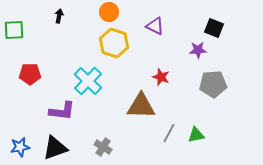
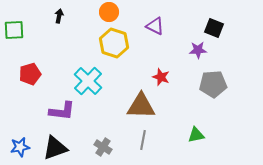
red pentagon: rotated 15 degrees counterclockwise
gray line: moved 26 px left, 7 px down; rotated 18 degrees counterclockwise
